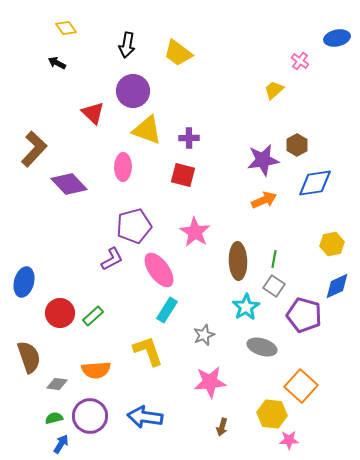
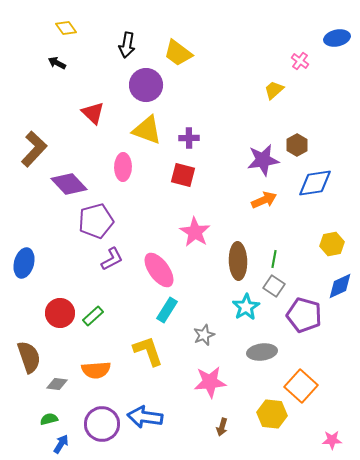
purple circle at (133, 91): moved 13 px right, 6 px up
purple pentagon at (134, 226): moved 38 px left, 5 px up
blue ellipse at (24, 282): moved 19 px up
blue diamond at (337, 286): moved 3 px right
gray ellipse at (262, 347): moved 5 px down; rotated 24 degrees counterclockwise
purple circle at (90, 416): moved 12 px right, 8 px down
green semicircle at (54, 418): moved 5 px left, 1 px down
pink star at (289, 440): moved 43 px right
